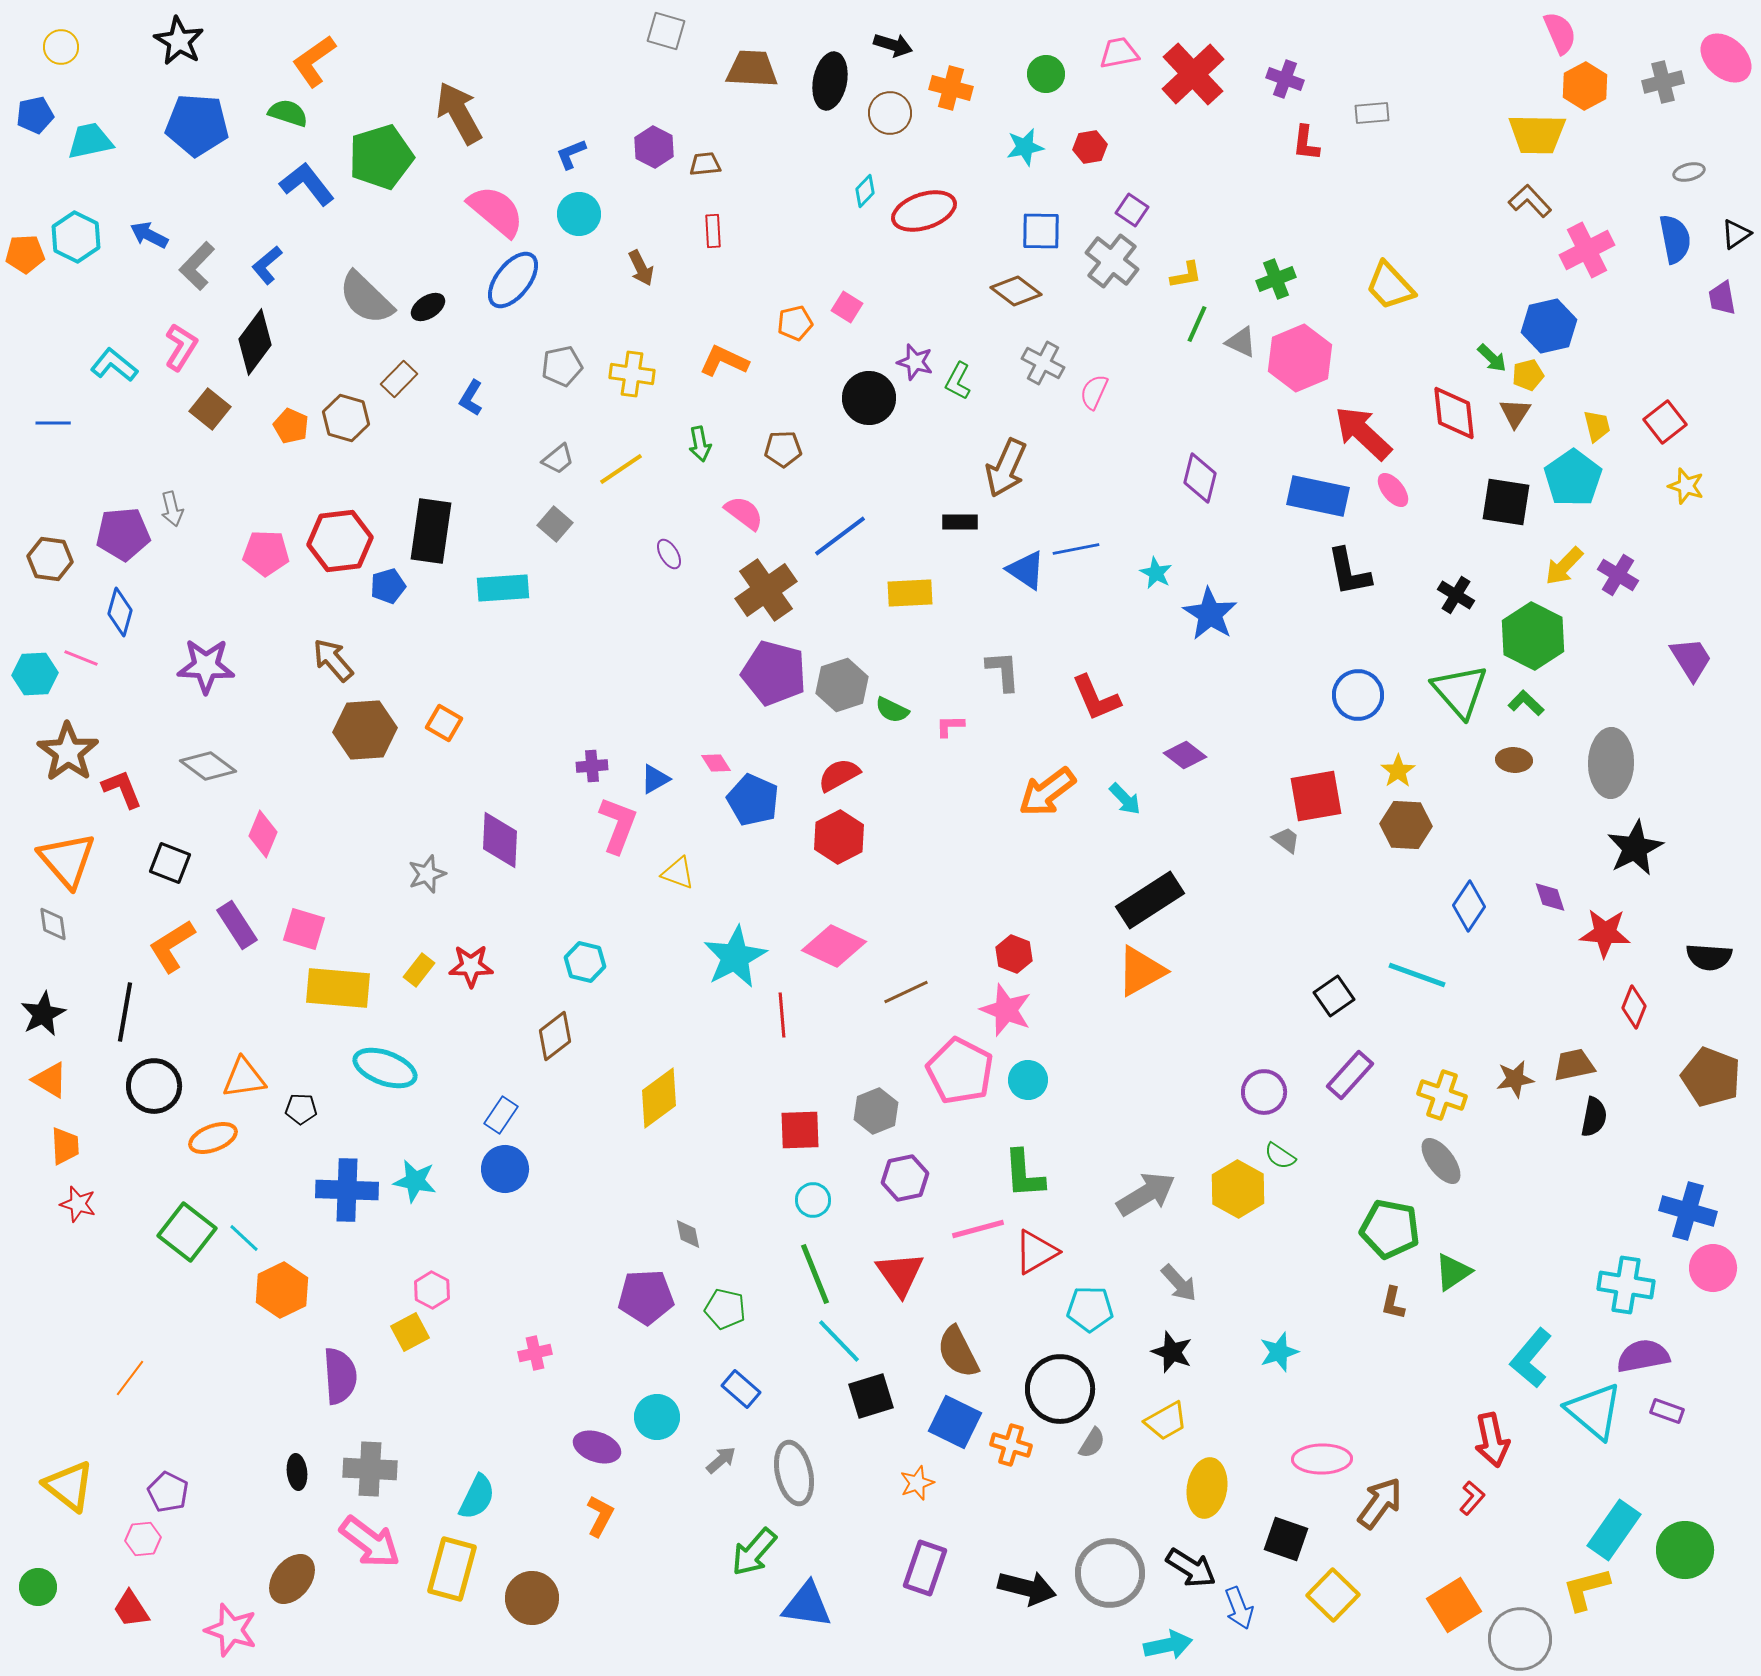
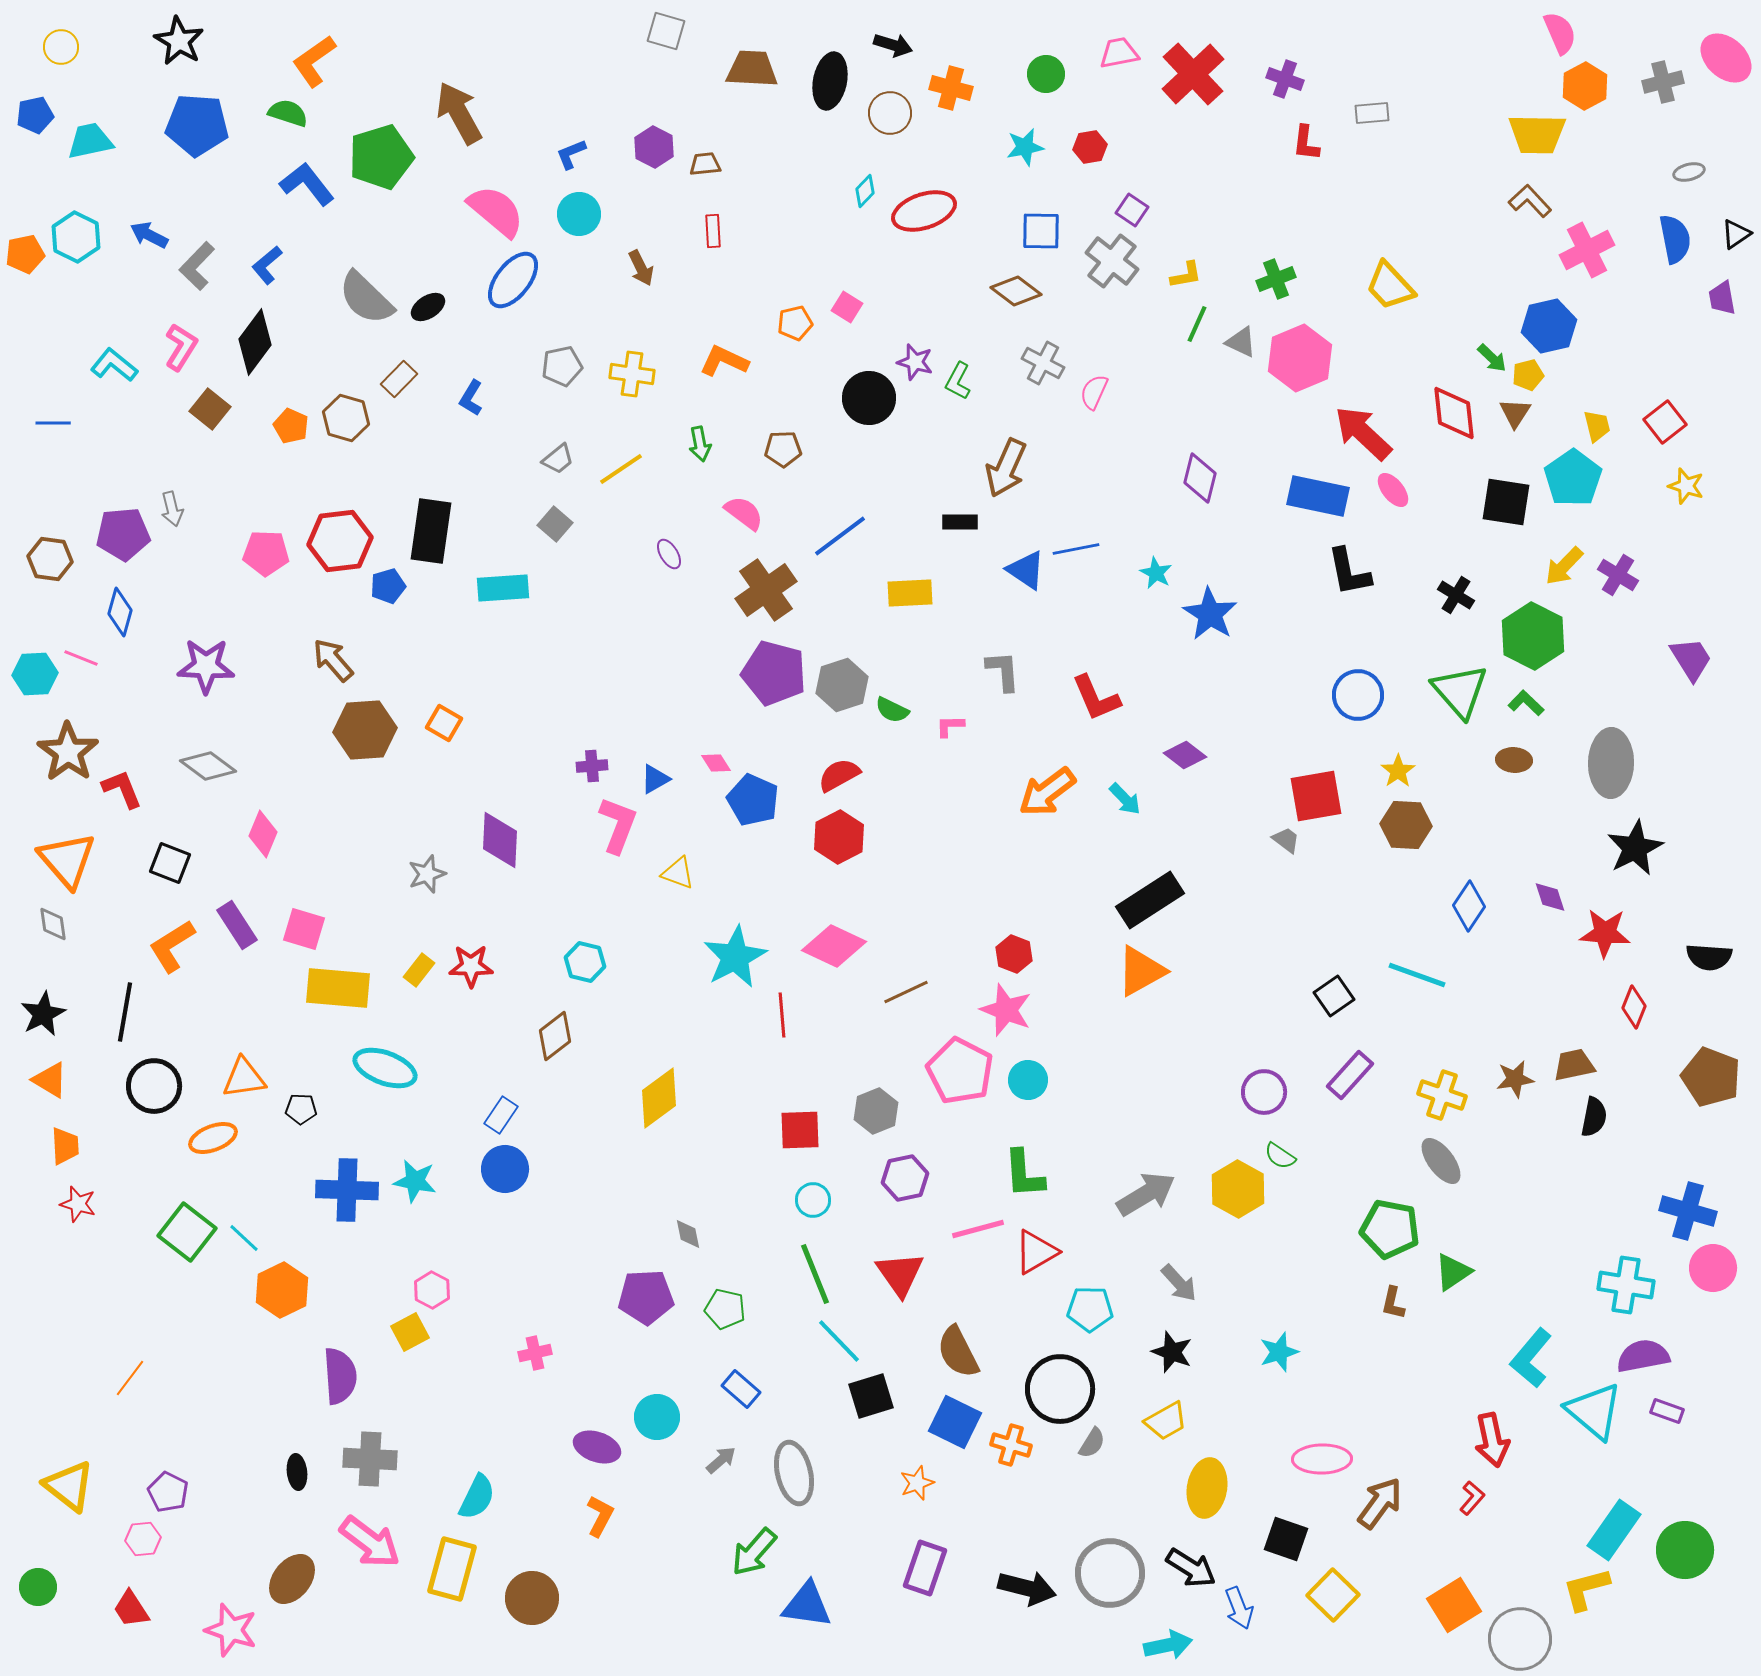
orange pentagon at (25, 254): rotated 9 degrees counterclockwise
gray cross at (370, 1469): moved 10 px up
